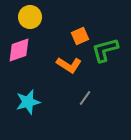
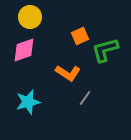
pink diamond: moved 5 px right
orange L-shape: moved 1 px left, 8 px down
